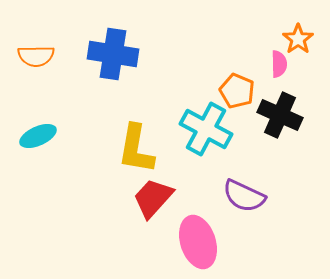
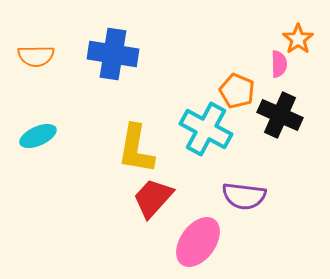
purple semicircle: rotated 18 degrees counterclockwise
pink ellipse: rotated 54 degrees clockwise
